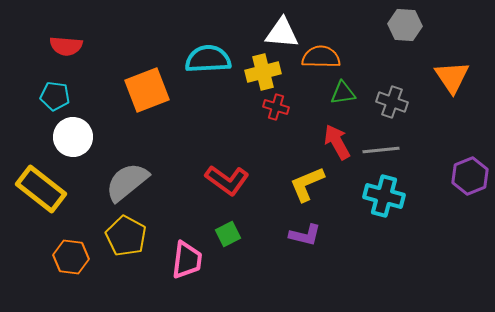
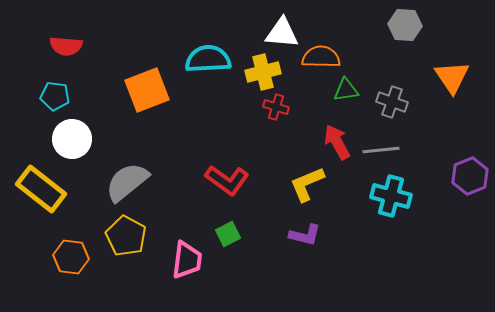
green triangle: moved 3 px right, 3 px up
white circle: moved 1 px left, 2 px down
cyan cross: moved 7 px right
